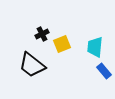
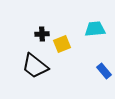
black cross: rotated 24 degrees clockwise
cyan trapezoid: moved 18 px up; rotated 80 degrees clockwise
black trapezoid: moved 3 px right, 1 px down
